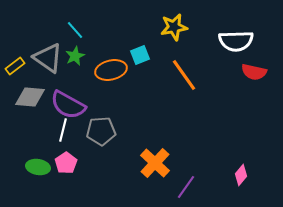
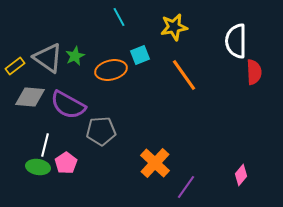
cyan line: moved 44 px right, 13 px up; rotated 12 degrees clockwise
white semicircle: rotated 92 degrees clockwise
red semicircle: rotated 105 degrees counterclockwise
white line: moved 18 px left, 15 px down
